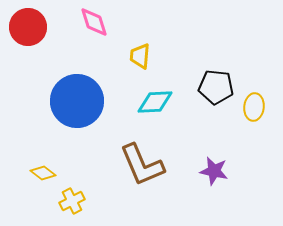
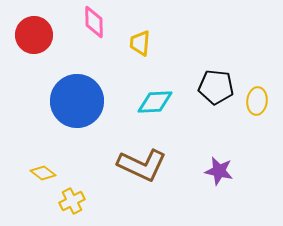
pink diamond: rotated 16 degrees clockwise
red circle: moved 6 px right, 8 px down
yellow trapezoid: moved 13 px up
yellow ellipse: moved 3 px right, 6 px up
brown L-shape: rotated 42 degrees counterclockwise
purple star: moved 5 px right
